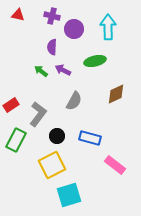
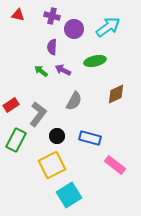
cyan arrow: rotated 55 degrees clockwise
cyan square: rotated 15 degrees counterclockwise
